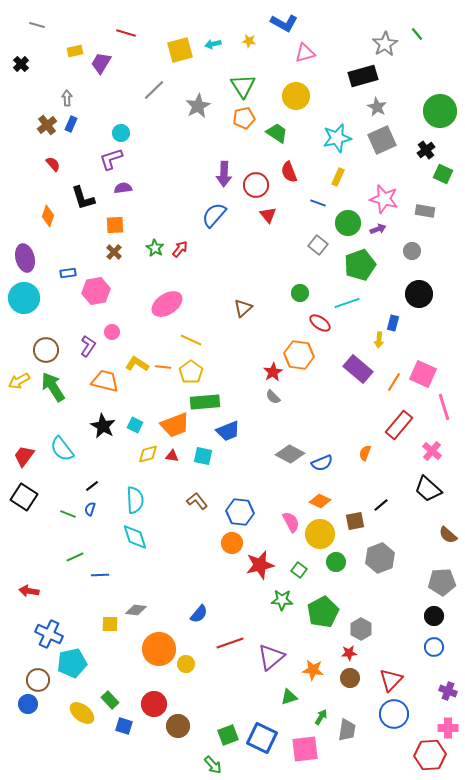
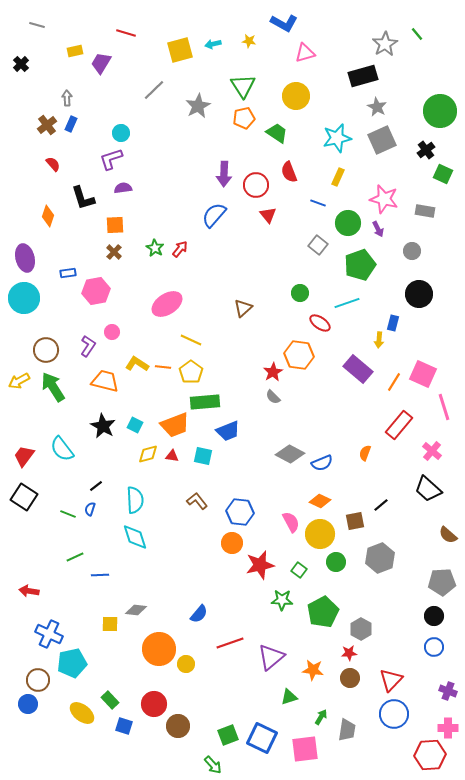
purple arrow at (378, 229): rotated 84 degrees clockwise
black line at (92, 486): moved 4 px right
